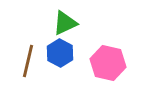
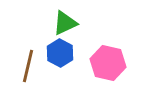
brown line: moved 5 px down
